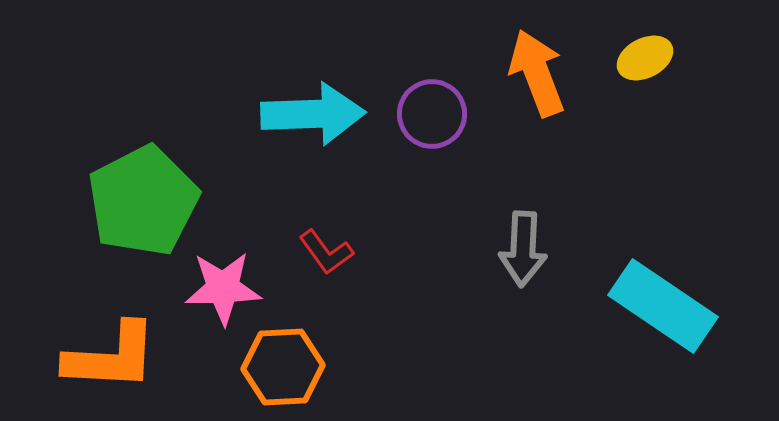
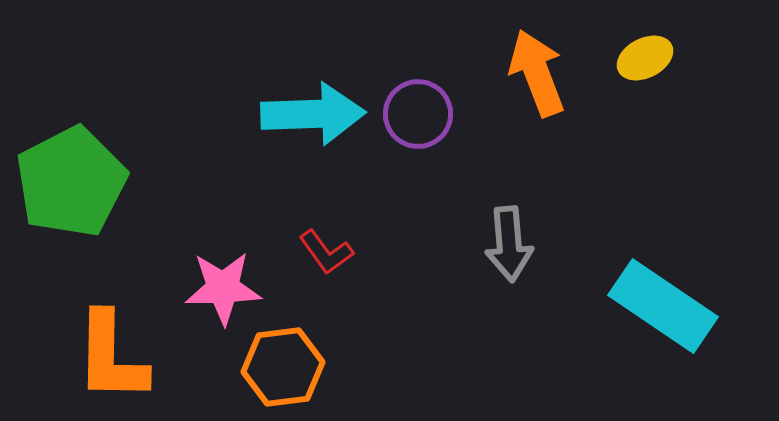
purple circle: moved 14 px left
green pentagon: moved 72 px left, 19 px up
gray arrow: moved 14 px left, 5 px up; rotated 8 degrees counterclockwise
orange L-shape: rotated 88 degrees clockwise
orange hexagon: rotated 4 degrees counterclockwise
